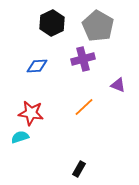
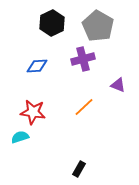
red star: moved 2 px right, 1 px up
